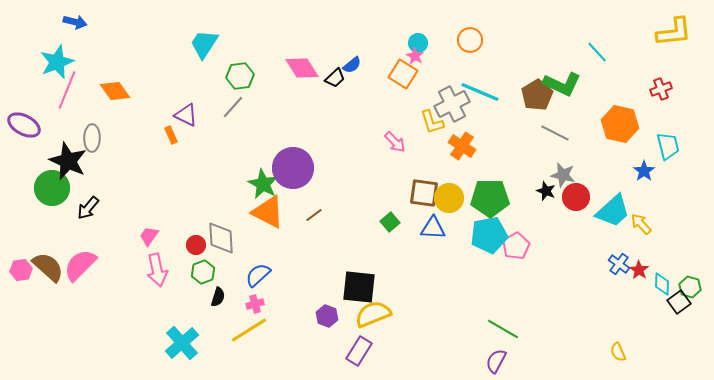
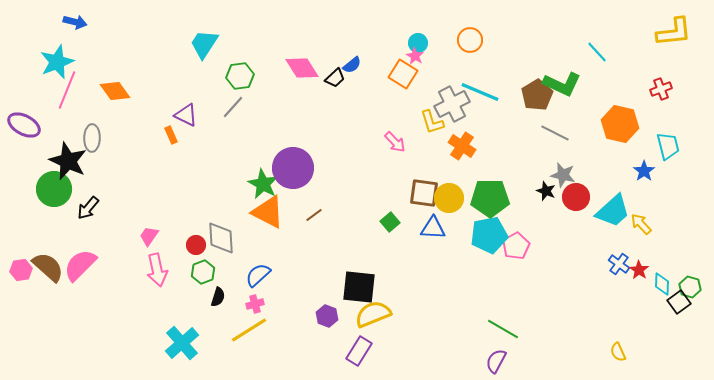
green circle at (52, 188): moved 2 px right, 1 px down
